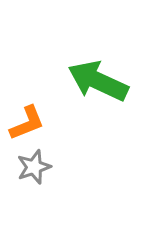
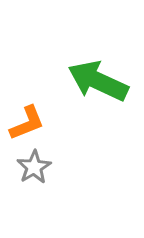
gray star: rotated 12 degrees counterclockwise
